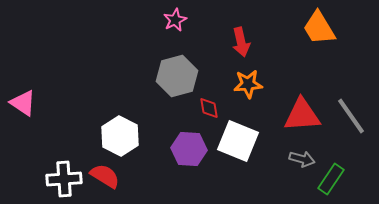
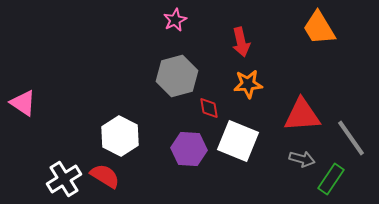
gray line: moved 22 px down
white cross: rotated 28 degrees counterclockwise
